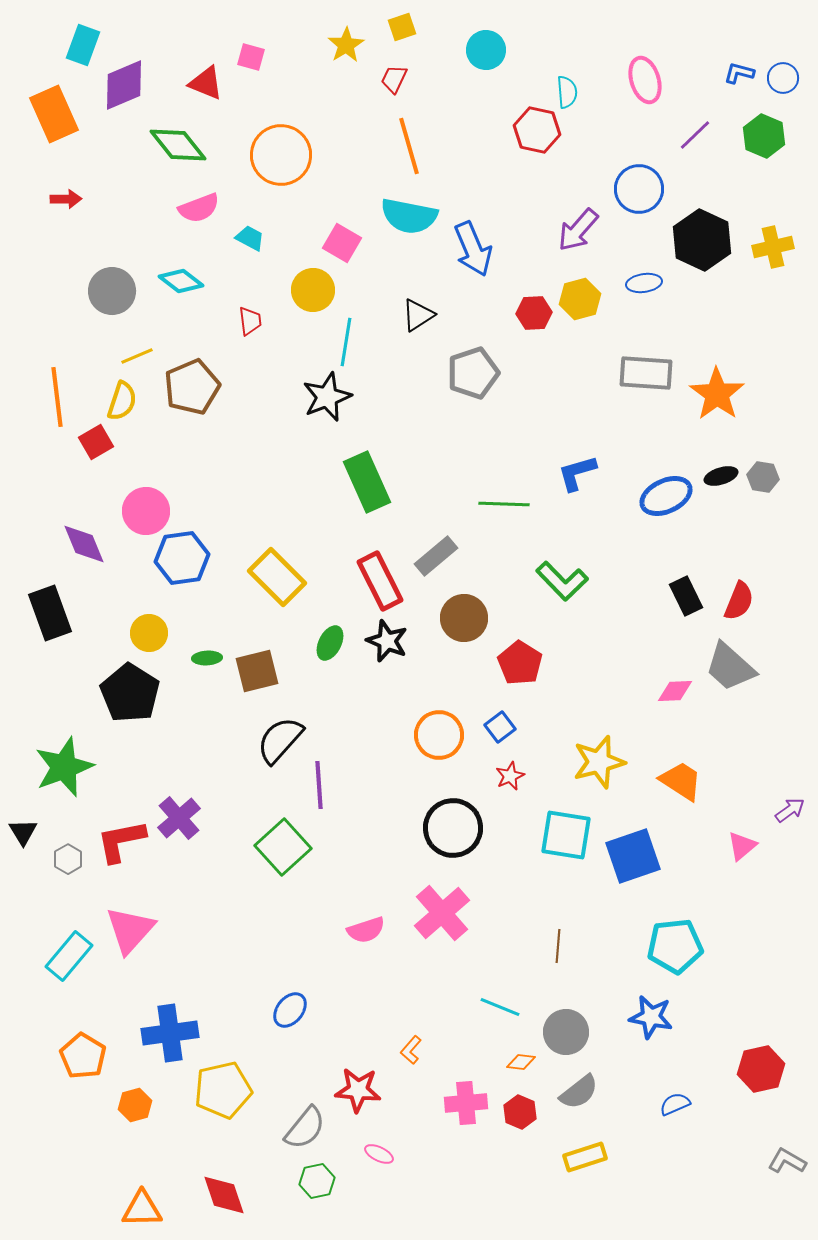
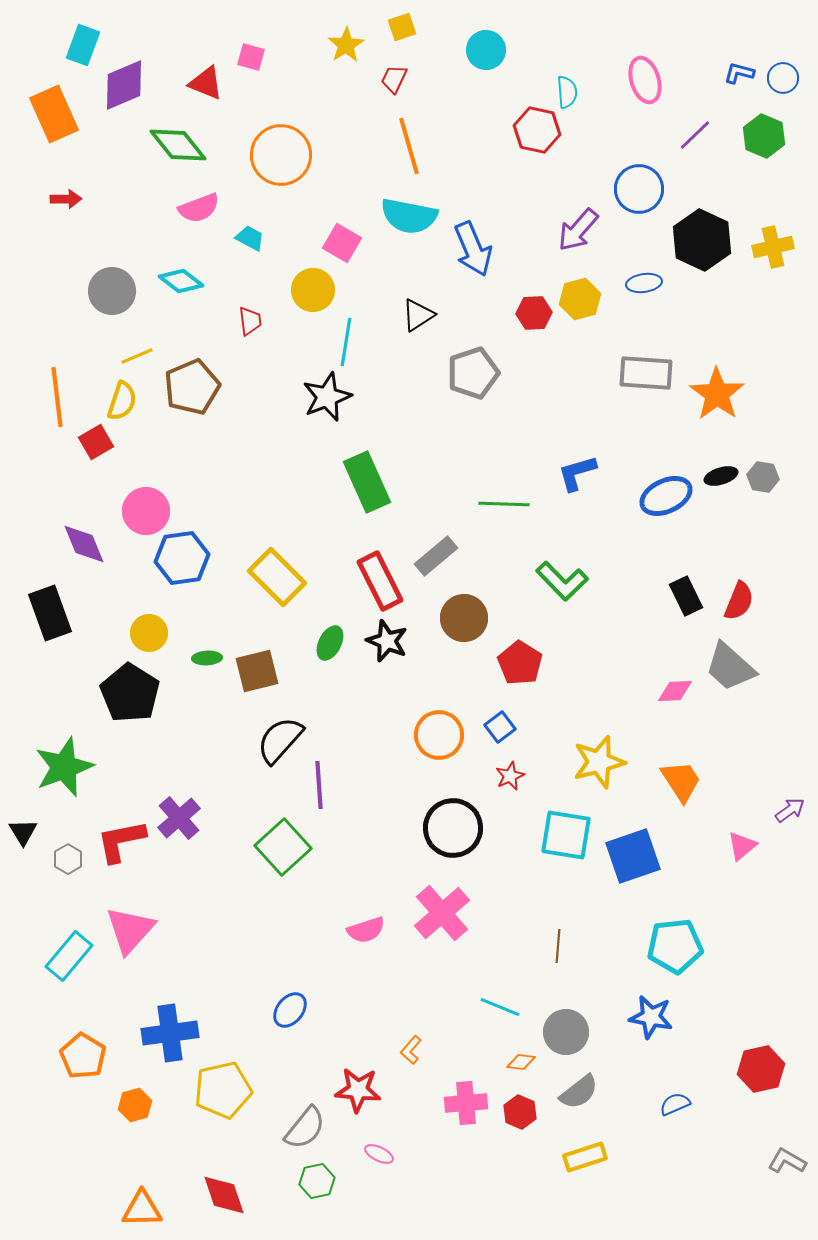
orange trapezoid at (681, 781): rotated 24 degrees clockwise
